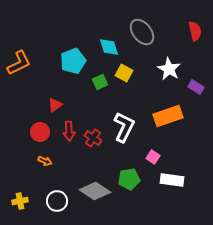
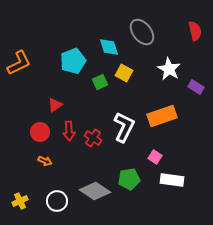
orange rectangle: moved 6 px left
pink square: moved 2 px right
yellow cross: rotated 14 degrees counterclockwise
